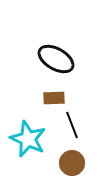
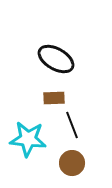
cyan star: rotated 18 degrees counterclockwise
